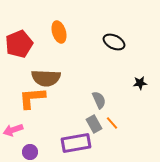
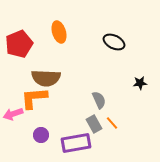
orange L-shape: moved 2 px right
pink arrow: moved 16 px up
purple circle: moved 11 px right, 17 px up
